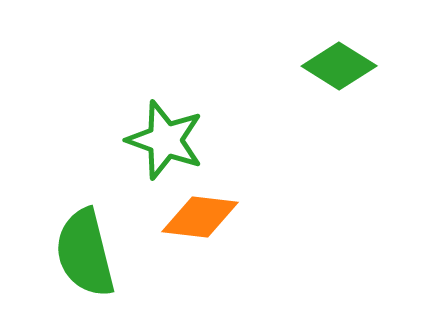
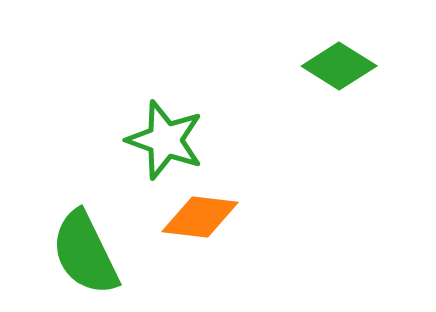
green semicircle: rotated 12 degrees counterclockwise
